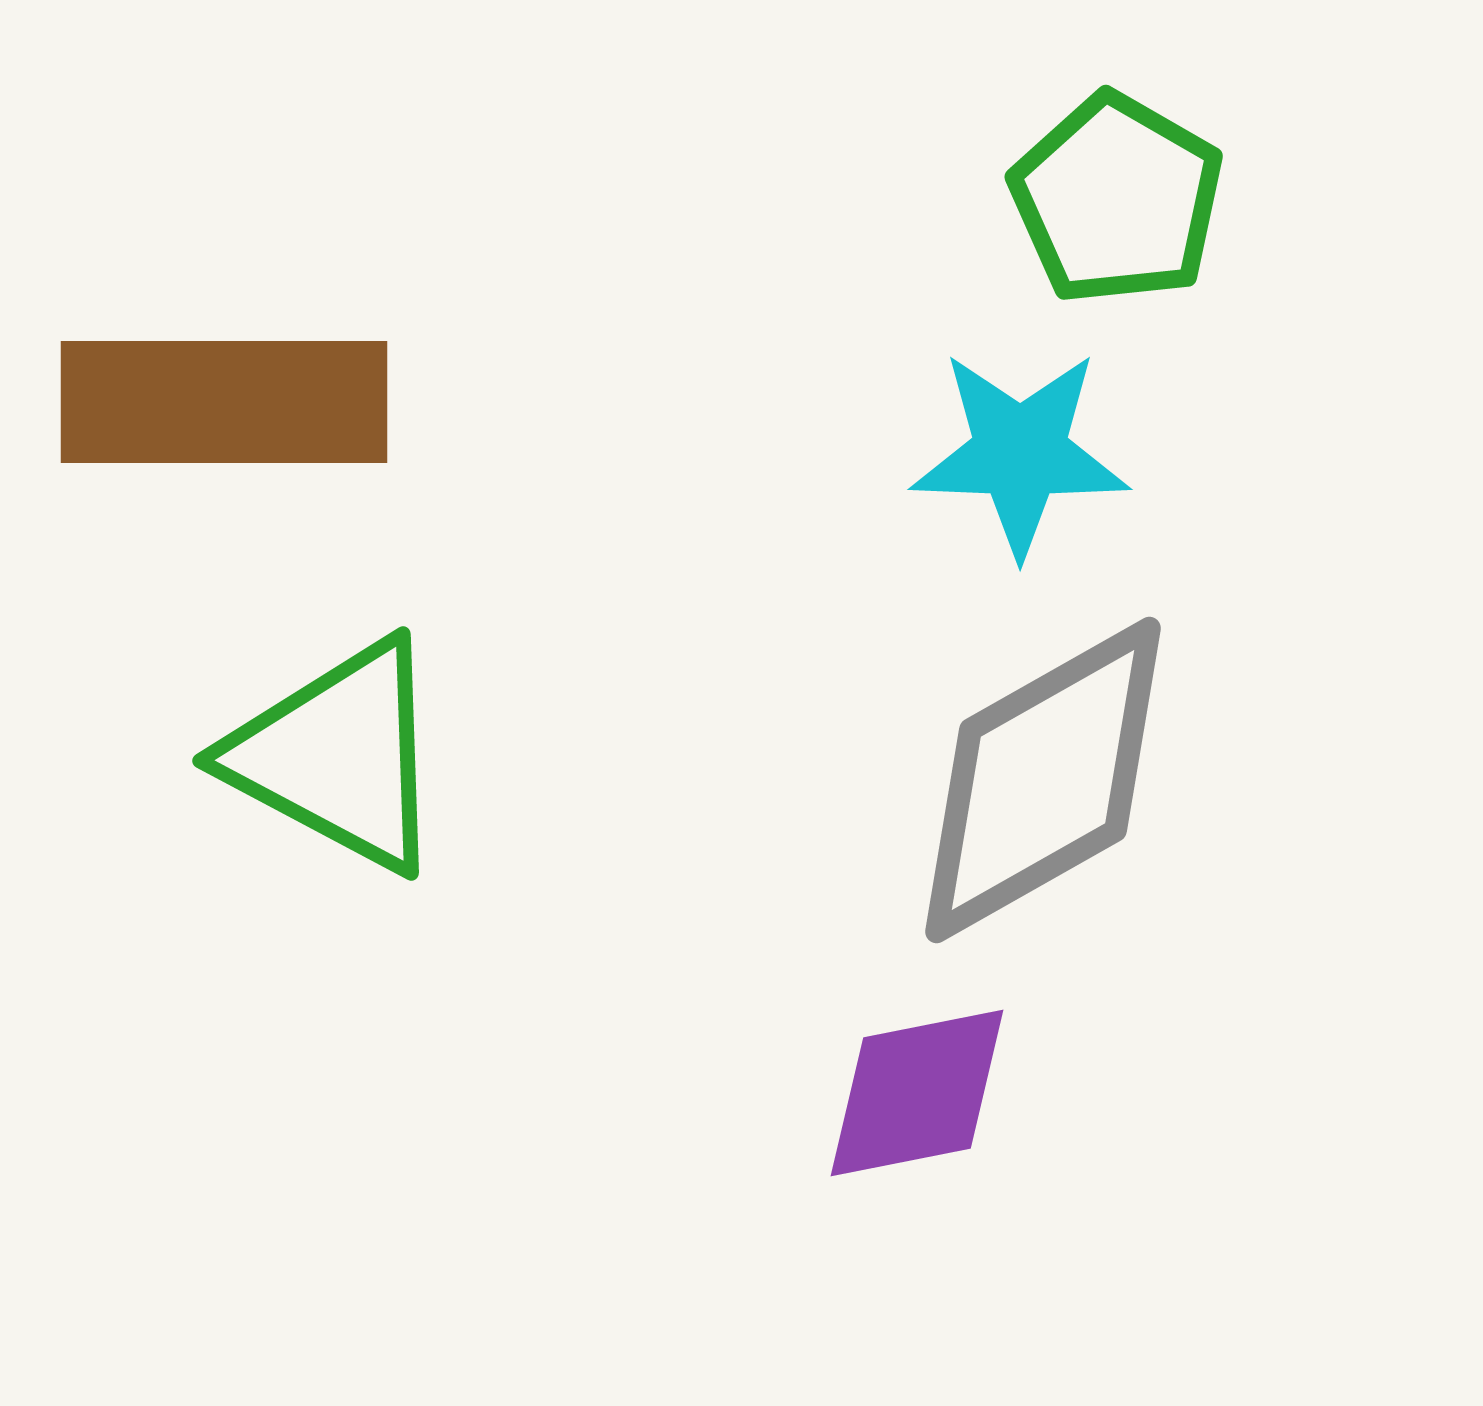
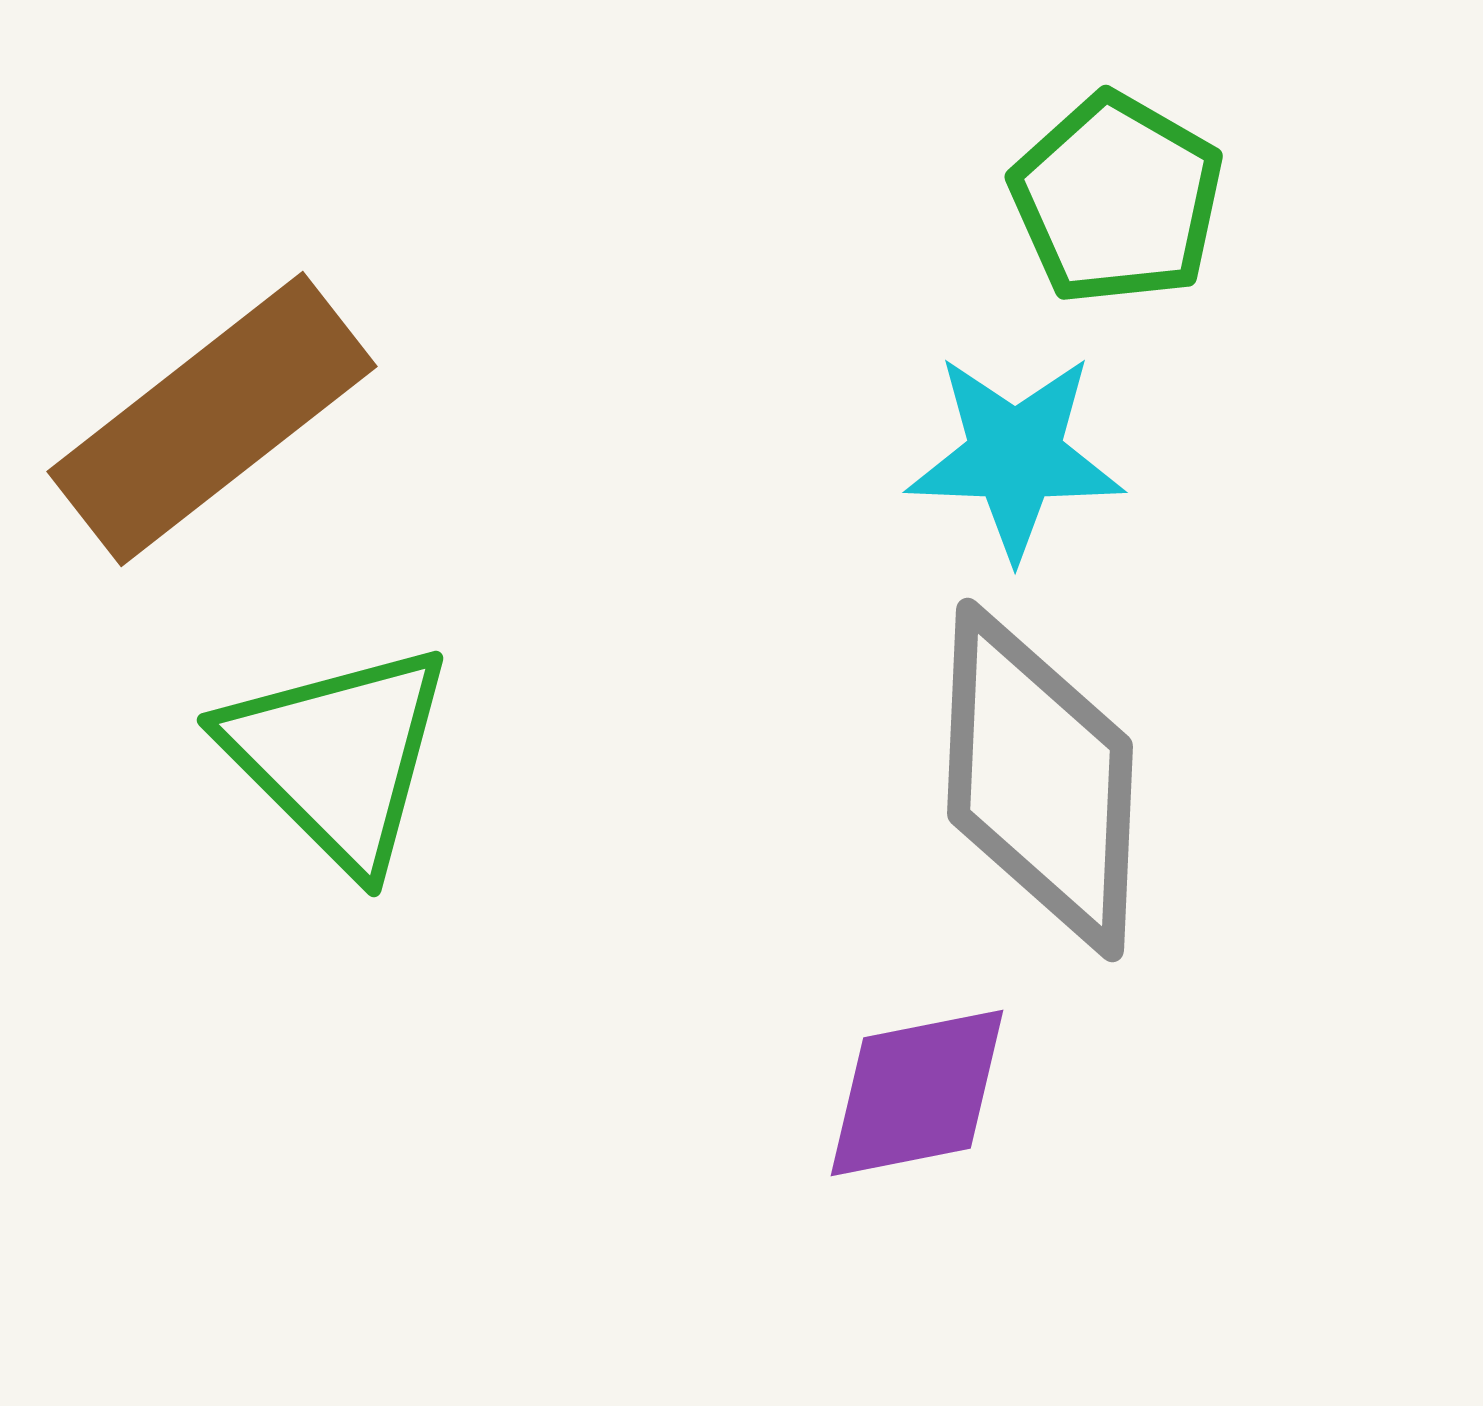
brown rectangle: moved 12 px left, 17 px down; rotated 38 degrees counterclockwise
cyan star: moved 5 px left, 3 px down
green triangle: rotated 17 degrees clockwise
gray diamond: moved 3 px left; rotated 58 degrees counterclockwise
